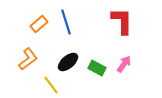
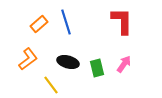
black ellipse: rotated 55 degrees clockwise
green rectangle: rotated 48 degrees clockwise
